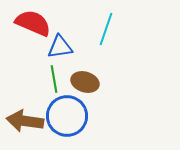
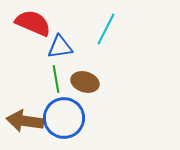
cyan line: rotated 8 degrees clockwise
green line: moved 2 px right
blue circle: moved 3 px left, 2 px down
